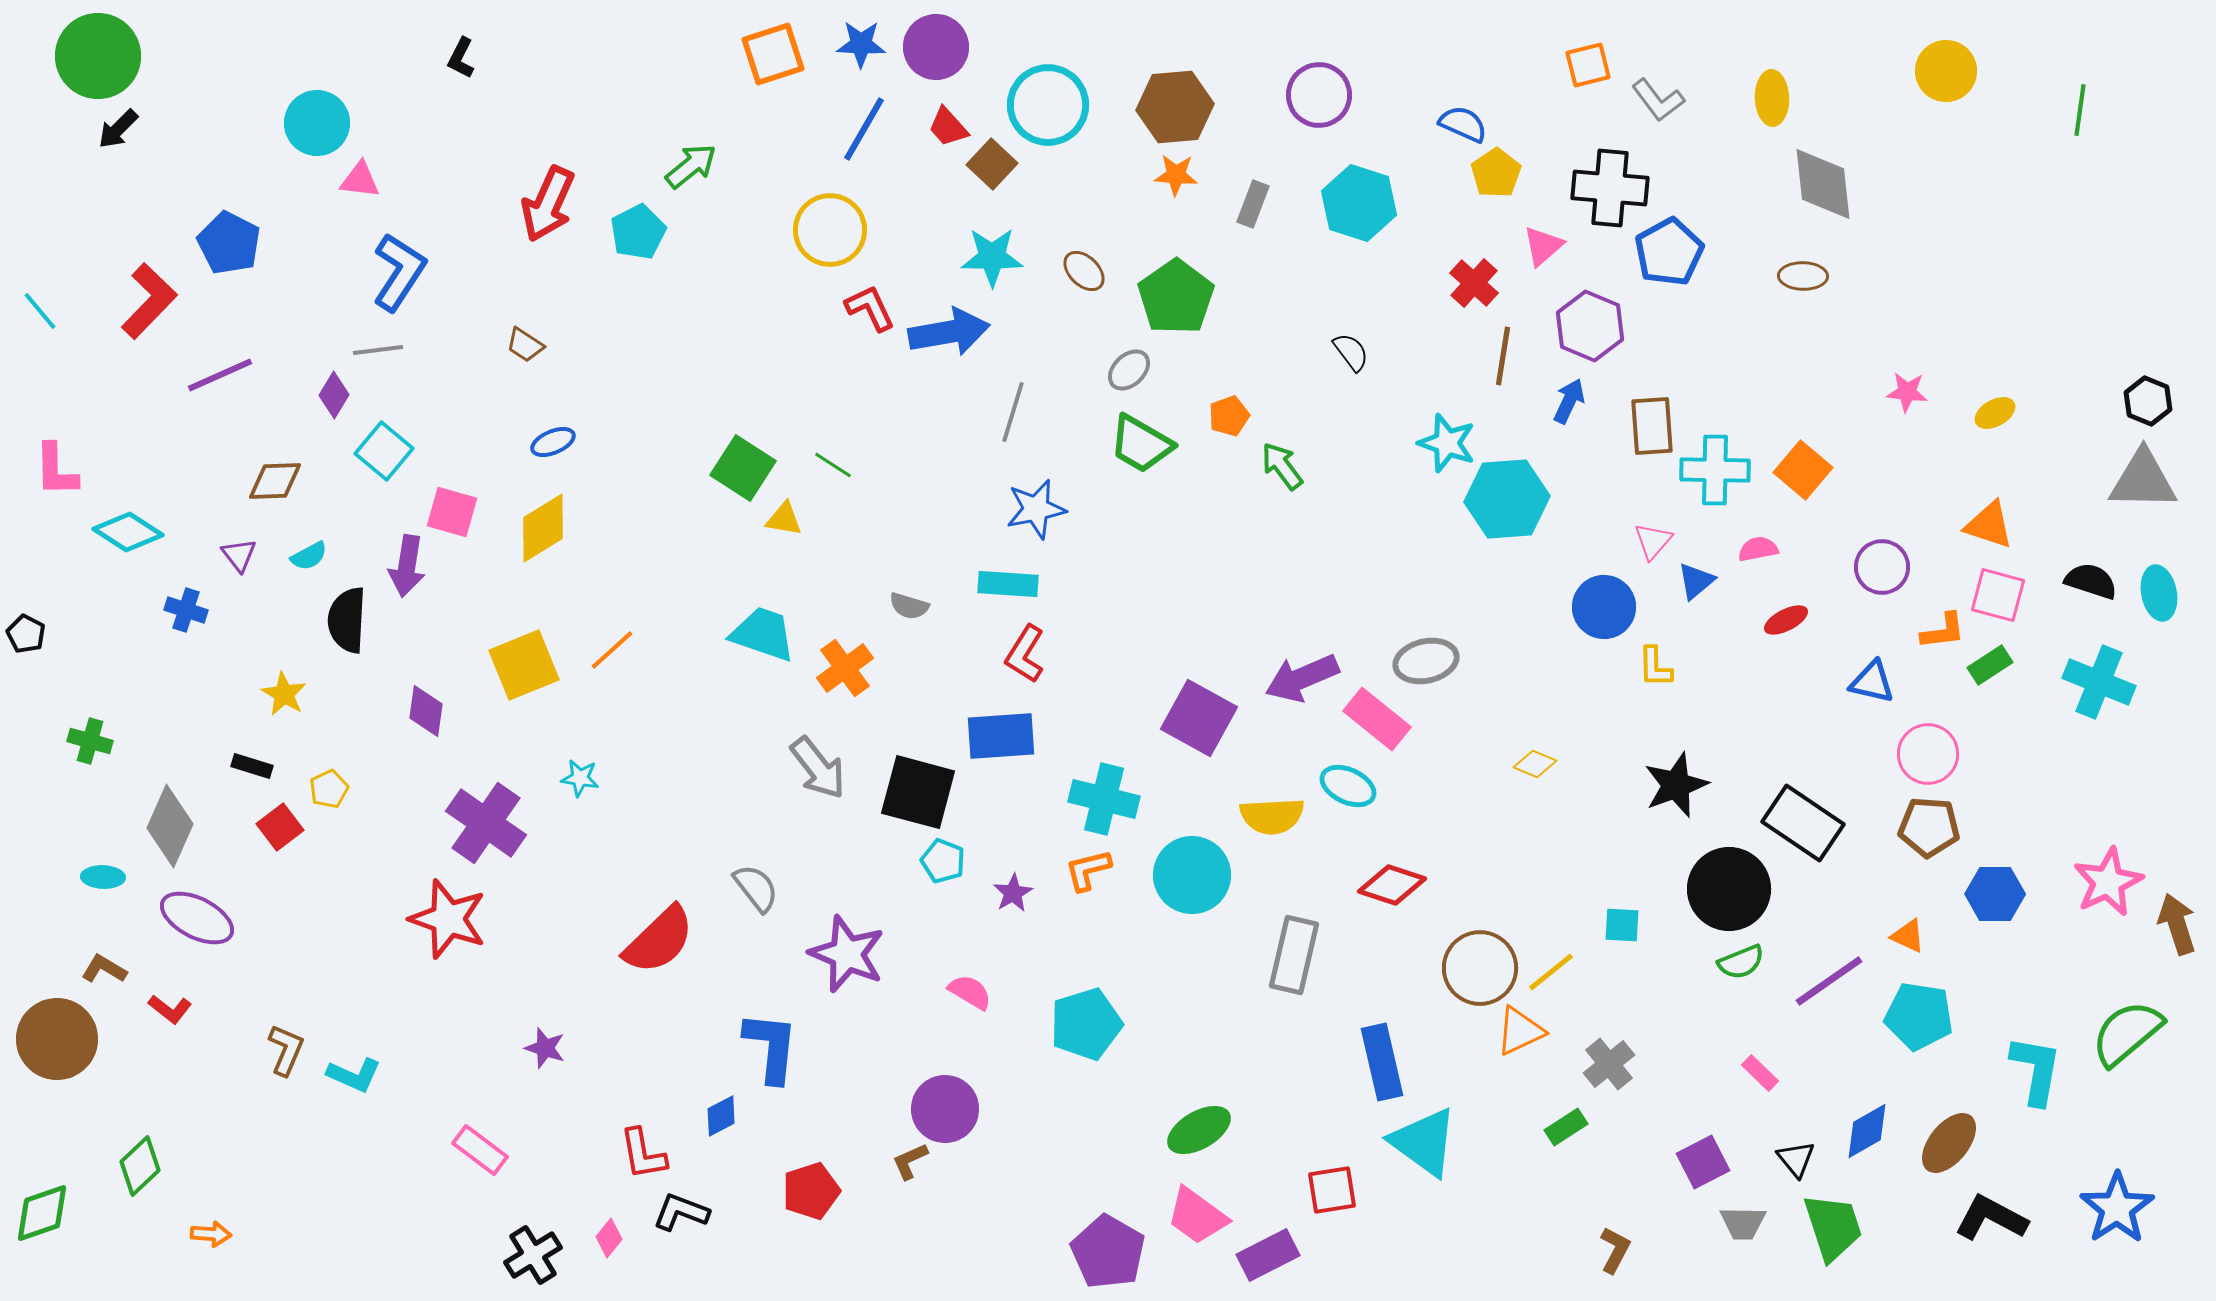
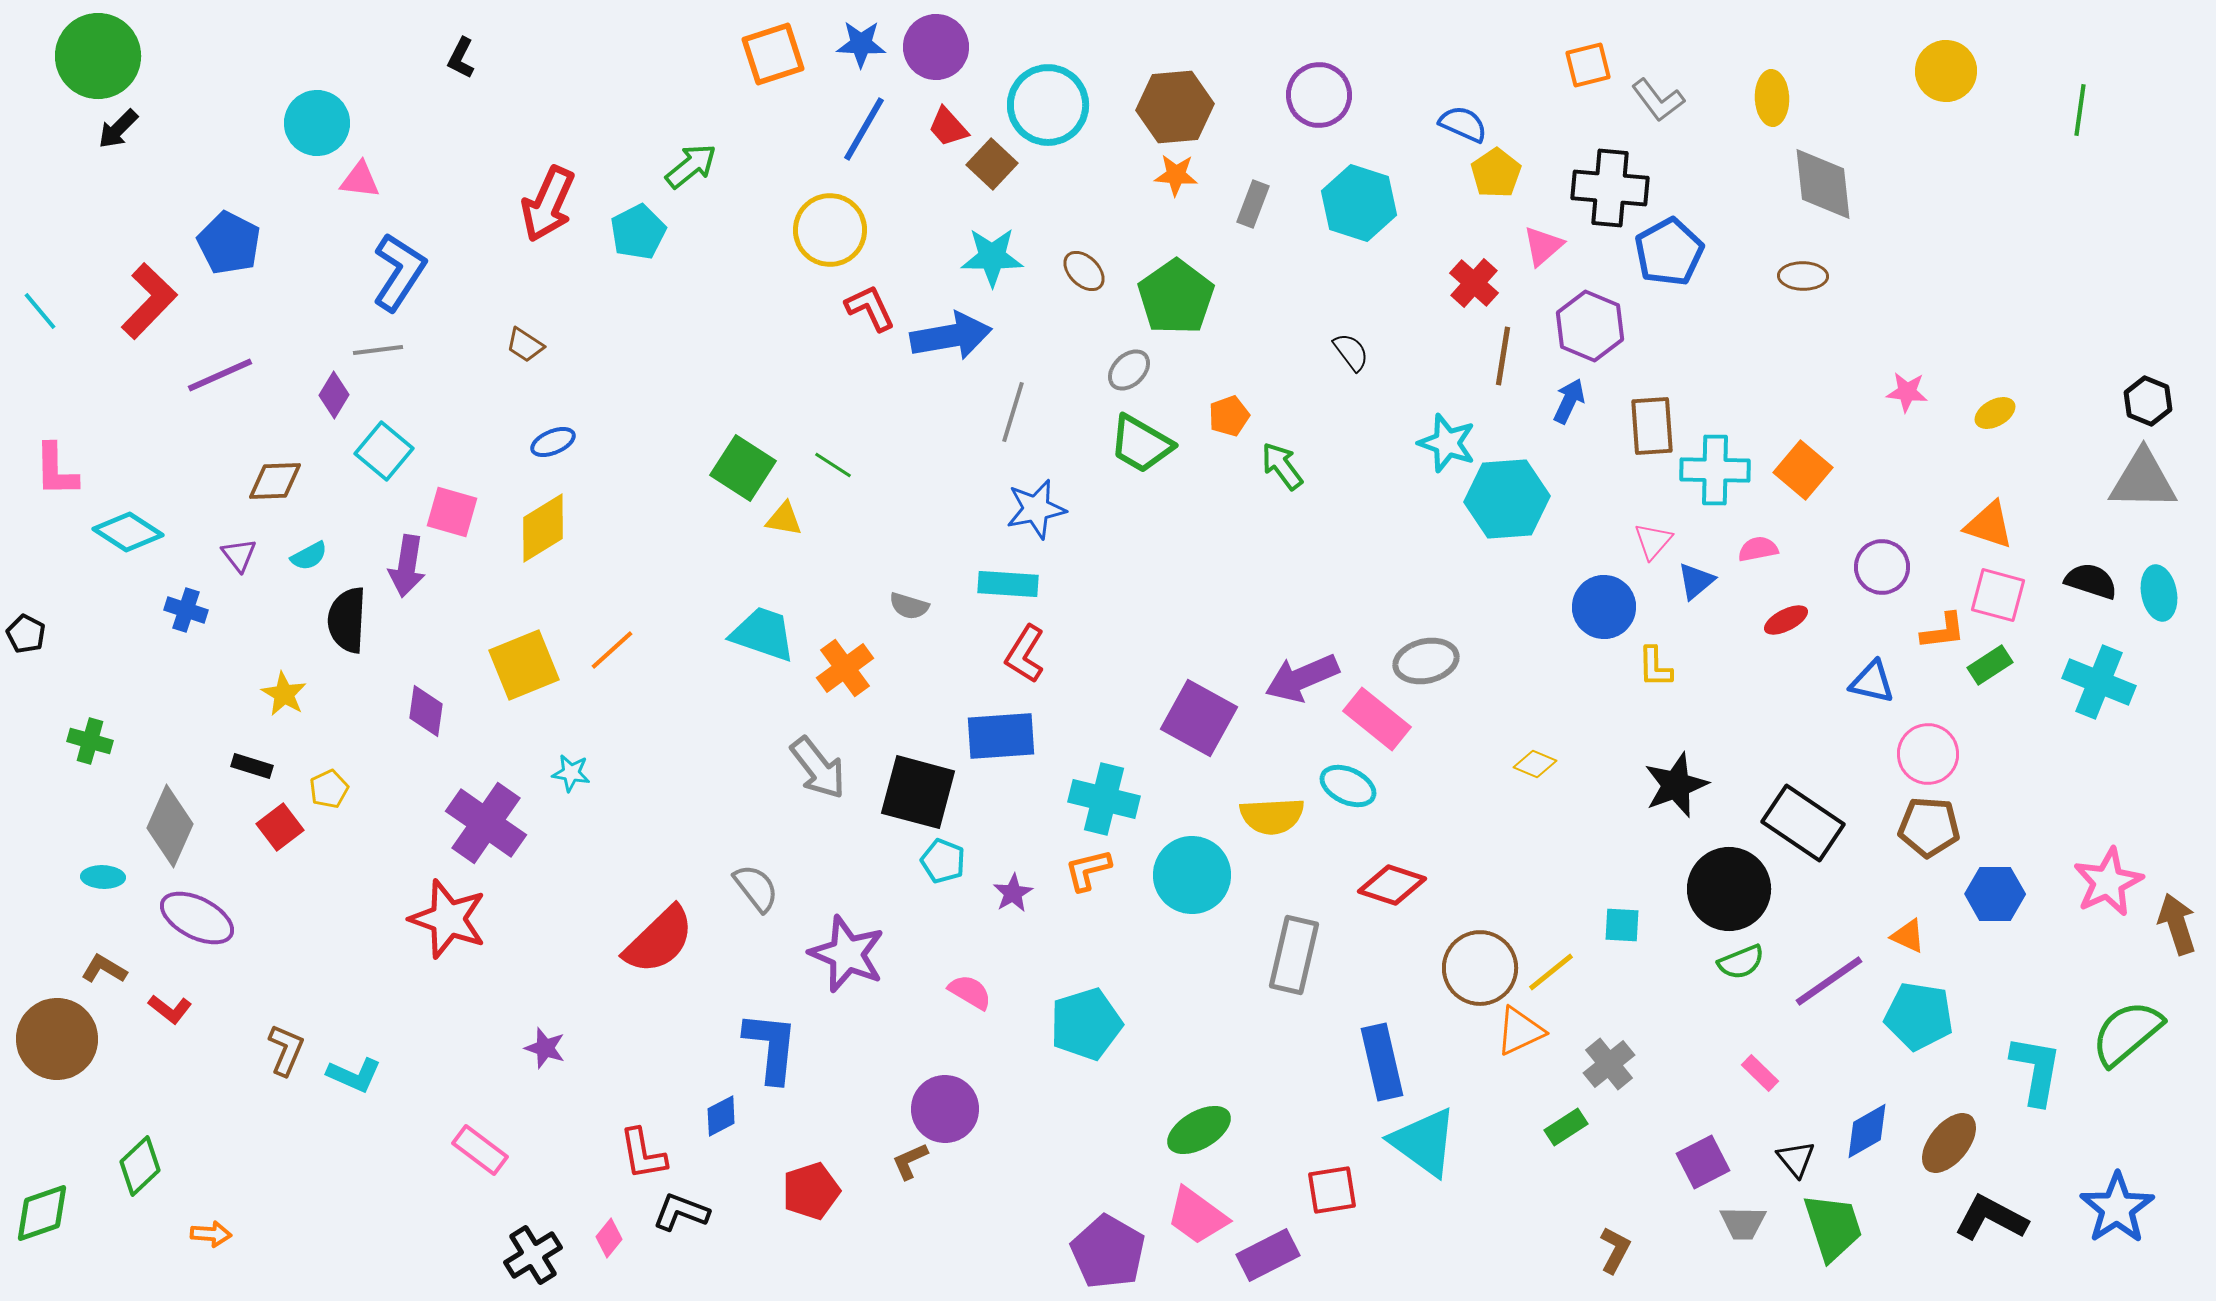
blue arrow at (949, 332): moved 2 px right, 4 px down
cyan star at (580, 778): moved 9 px left, 5 px up
